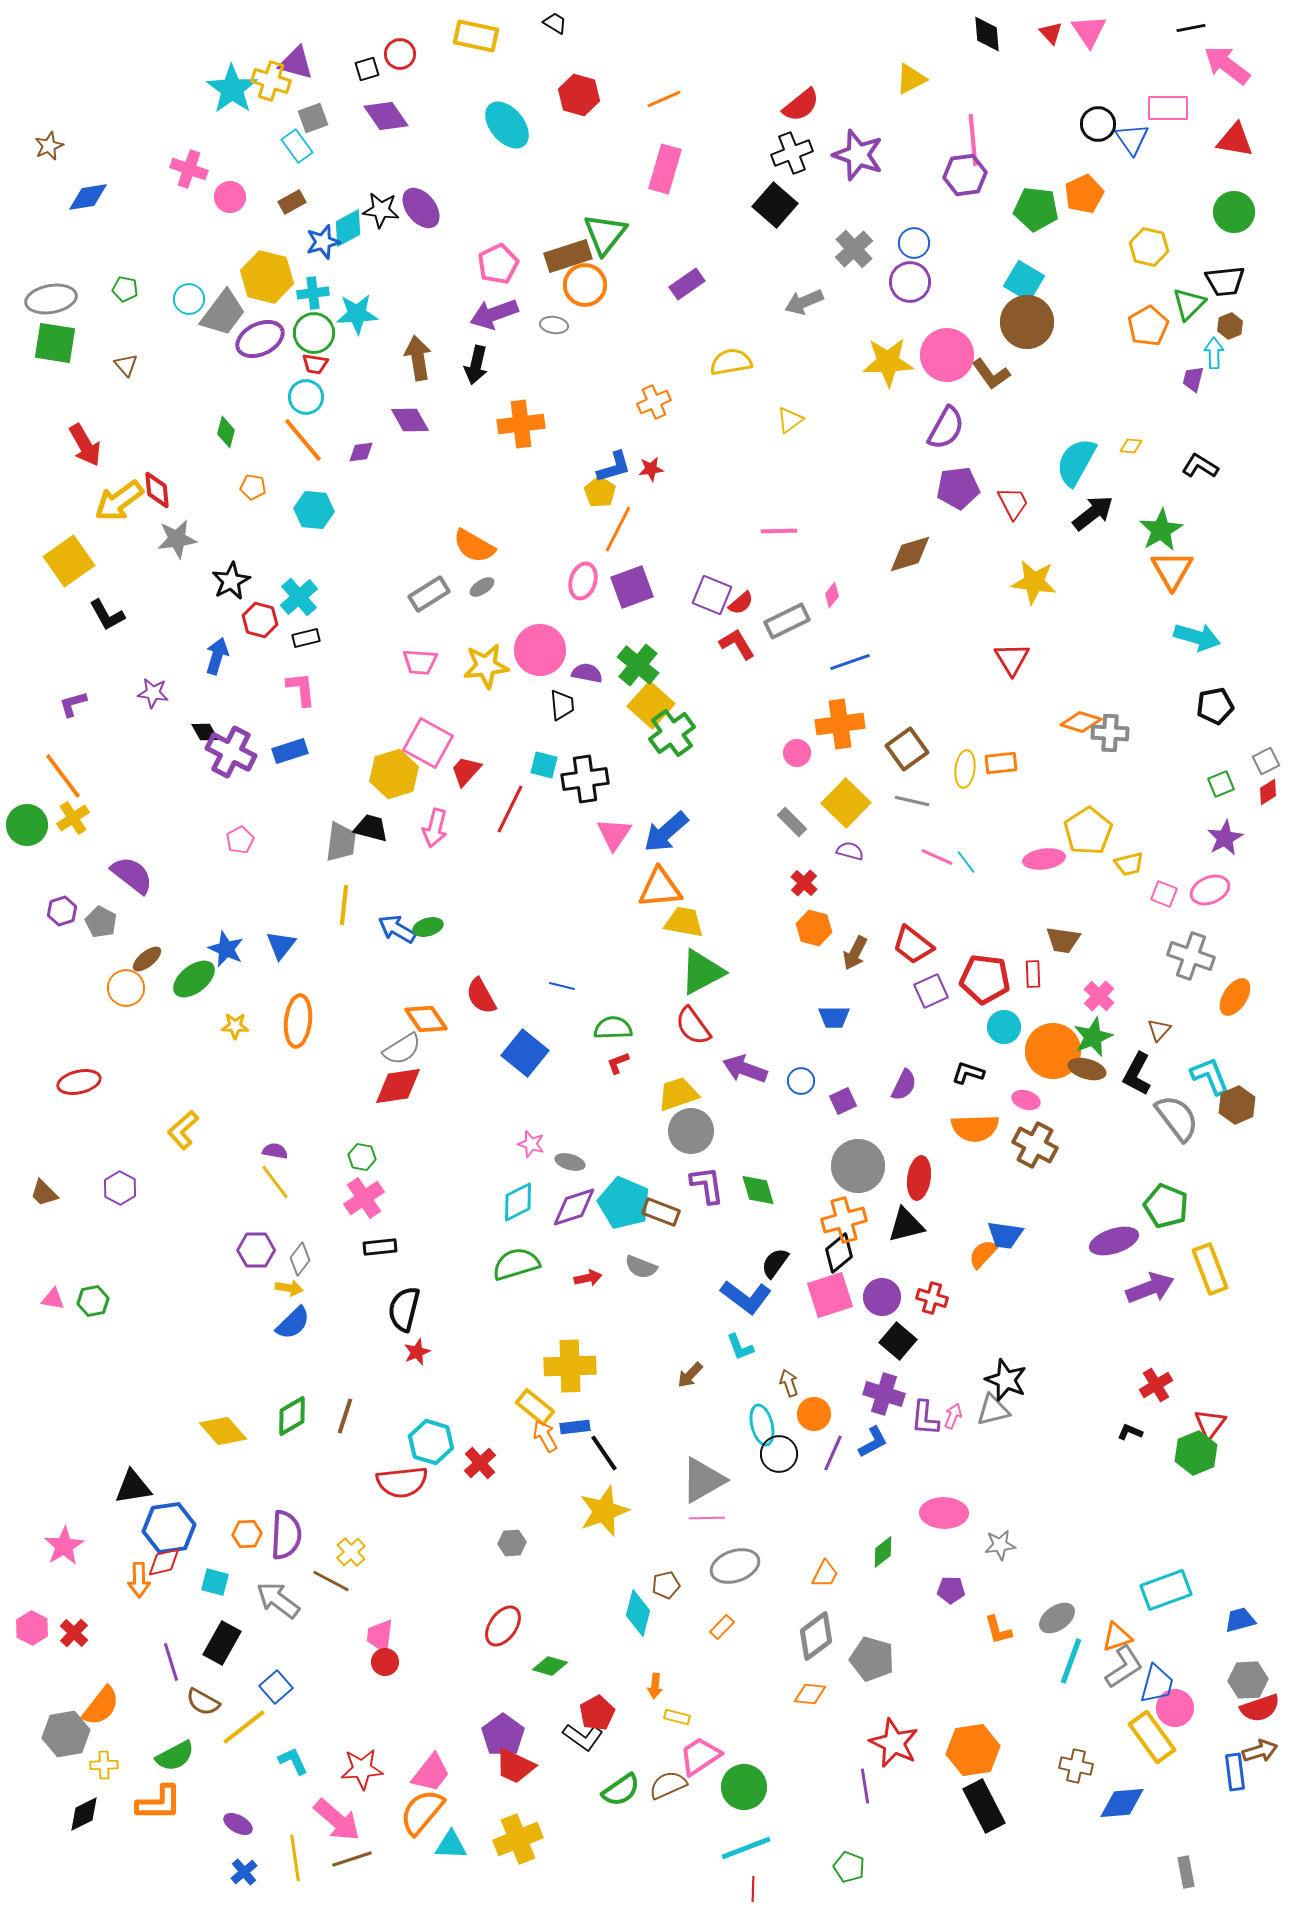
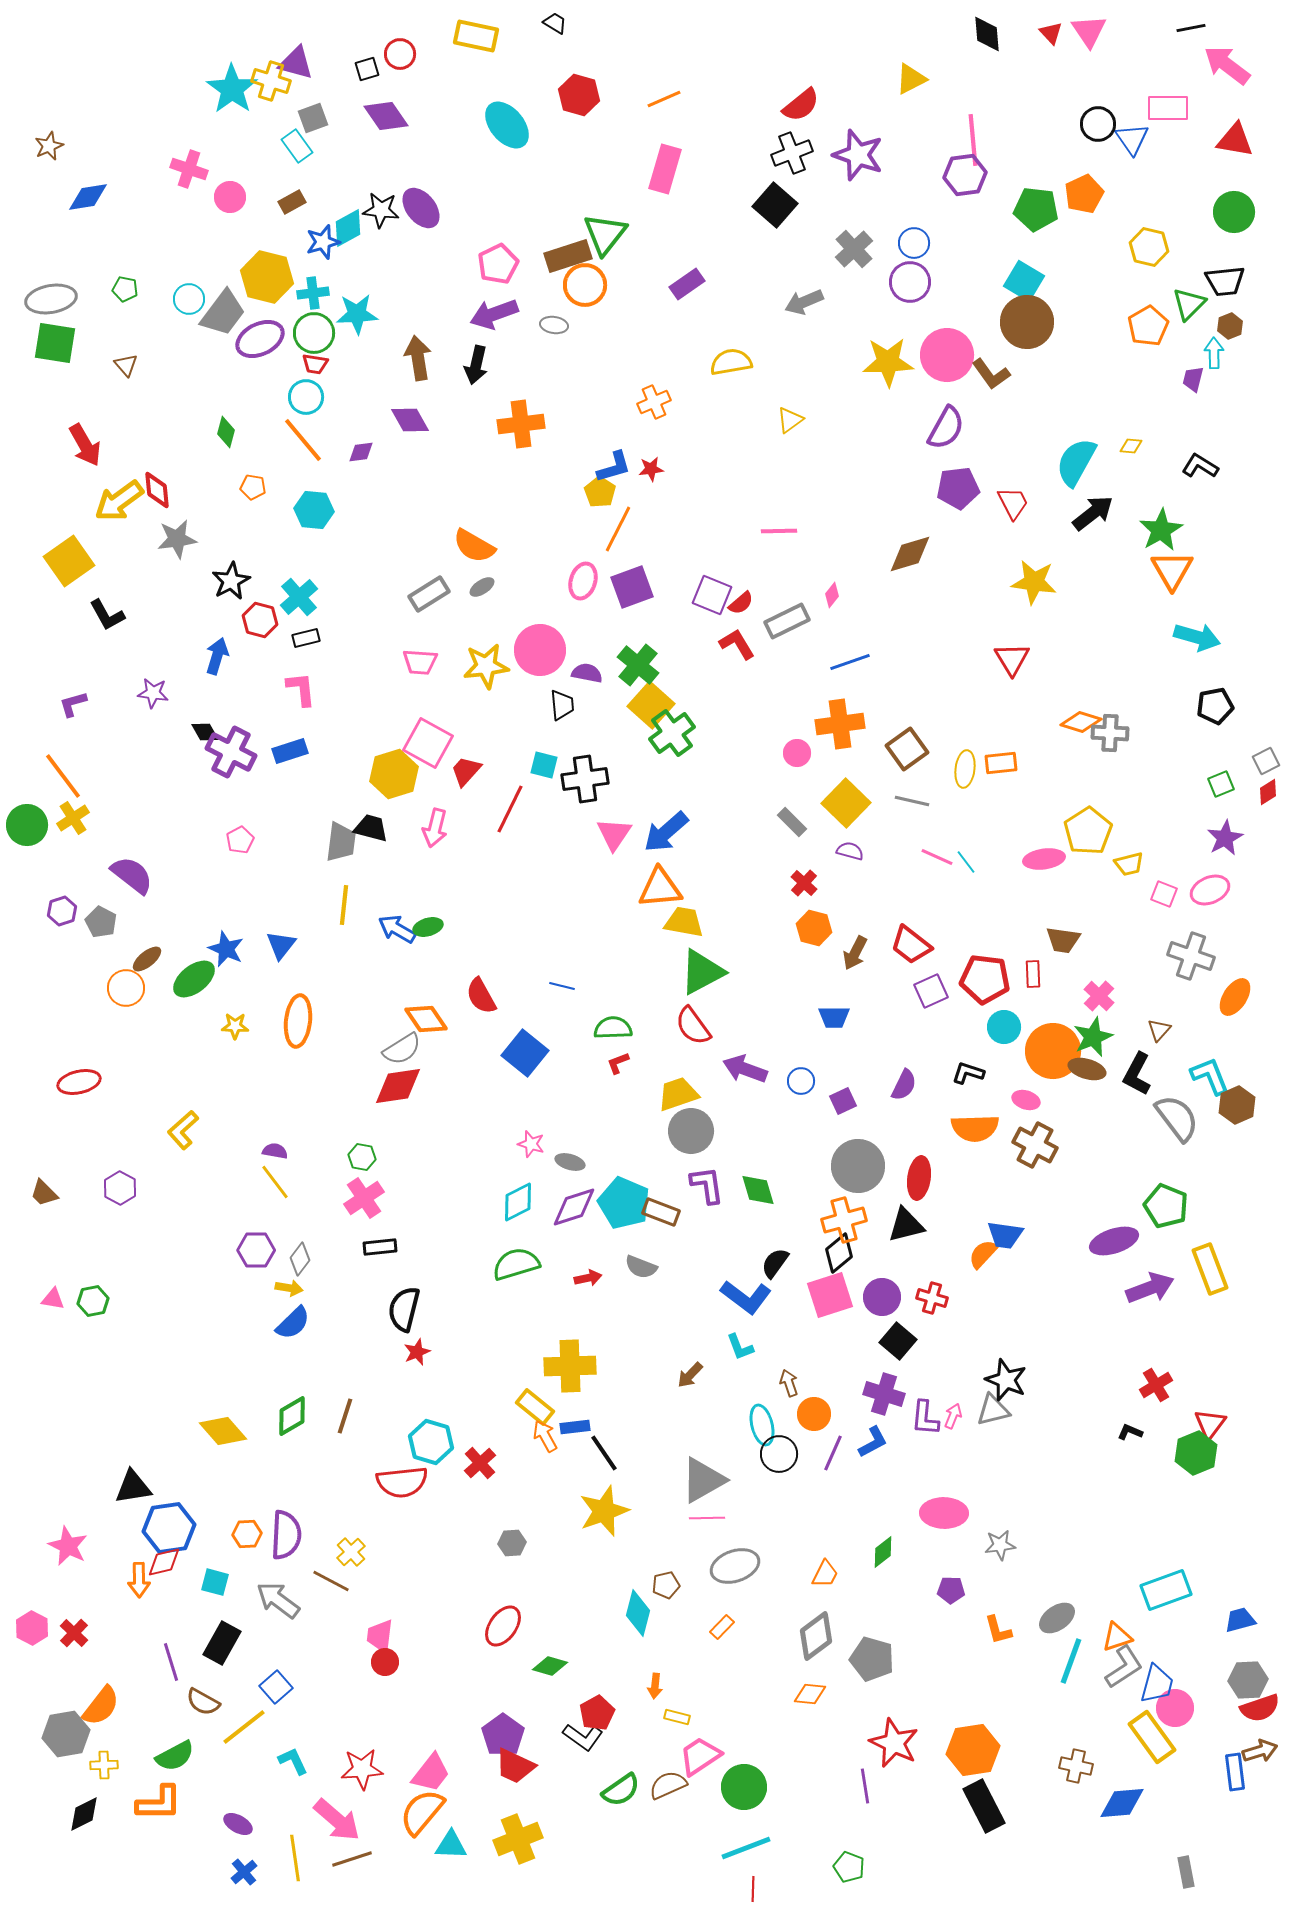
red trapezoid at (913, 945): moved 2 px left
pink star at (64, 1546): moved 4 px right; rotated 15 degrees counterclockwise
